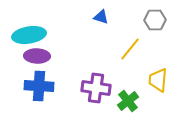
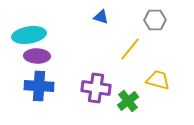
yellow trapezoid: rotated 100 degrees clockwise
